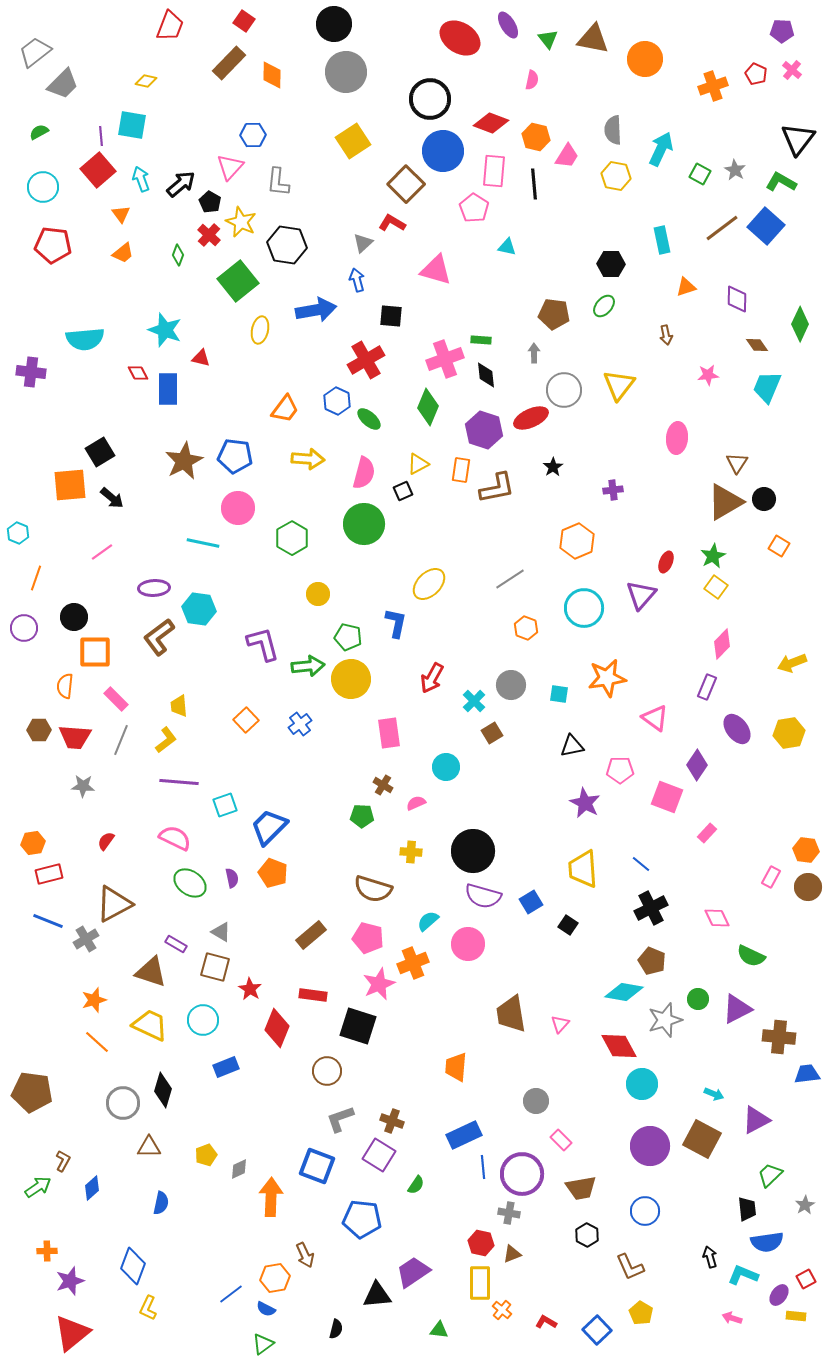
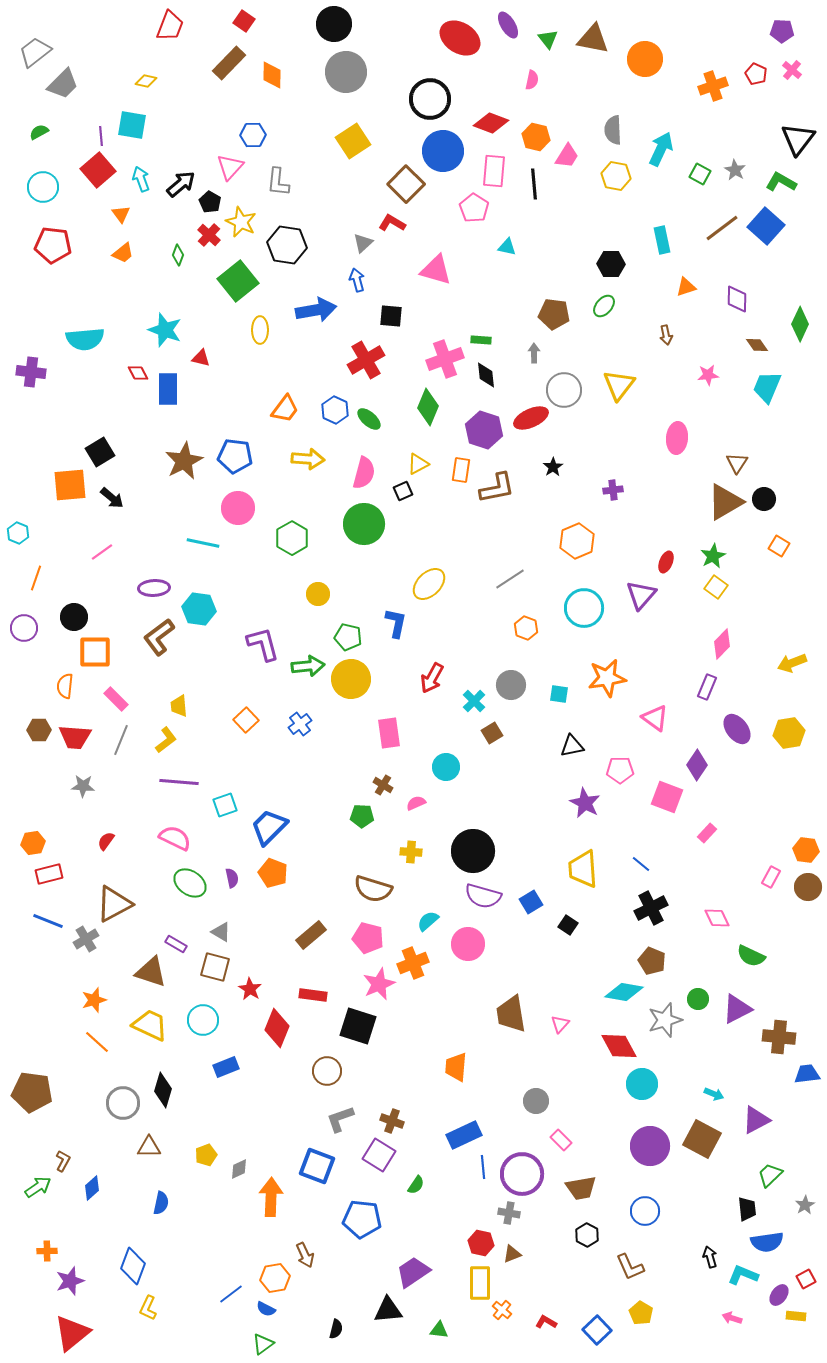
yellow ellipse at (260, 330): rotated 12 degrees counterclockwise
blue hexagon at (337, 401): moved 2 px left, 9 px down
black triangle at (377, 1295): moved 11 px right, 15 px down
